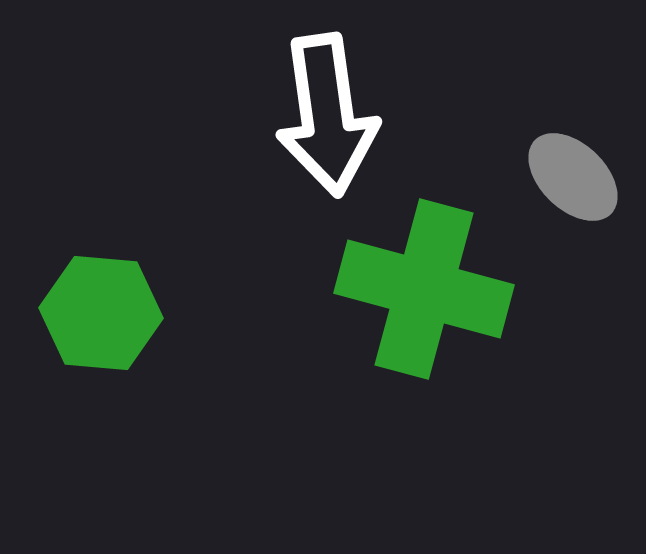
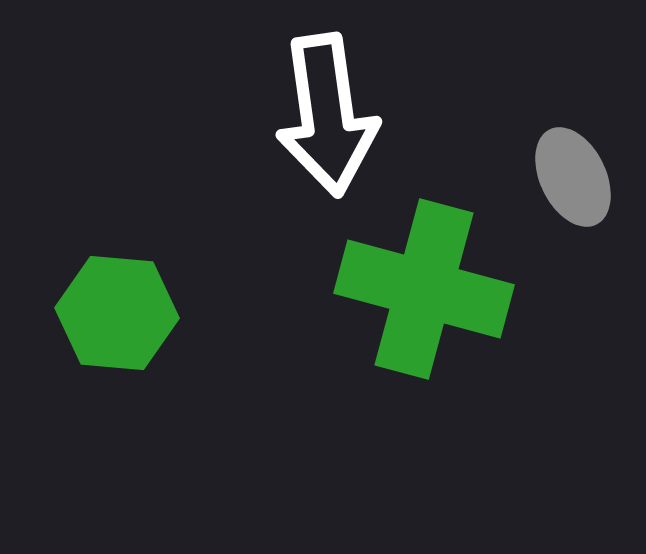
gray ellipse: rotated 20 degrees clockwise
green hexagon: moved 16 px right
